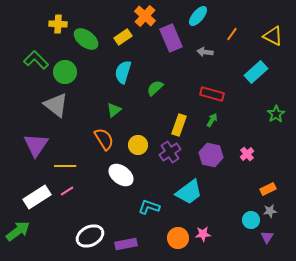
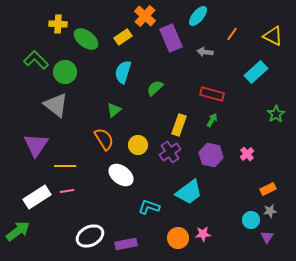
pink line at (67, 191): rotated 24 degrees clockwise
